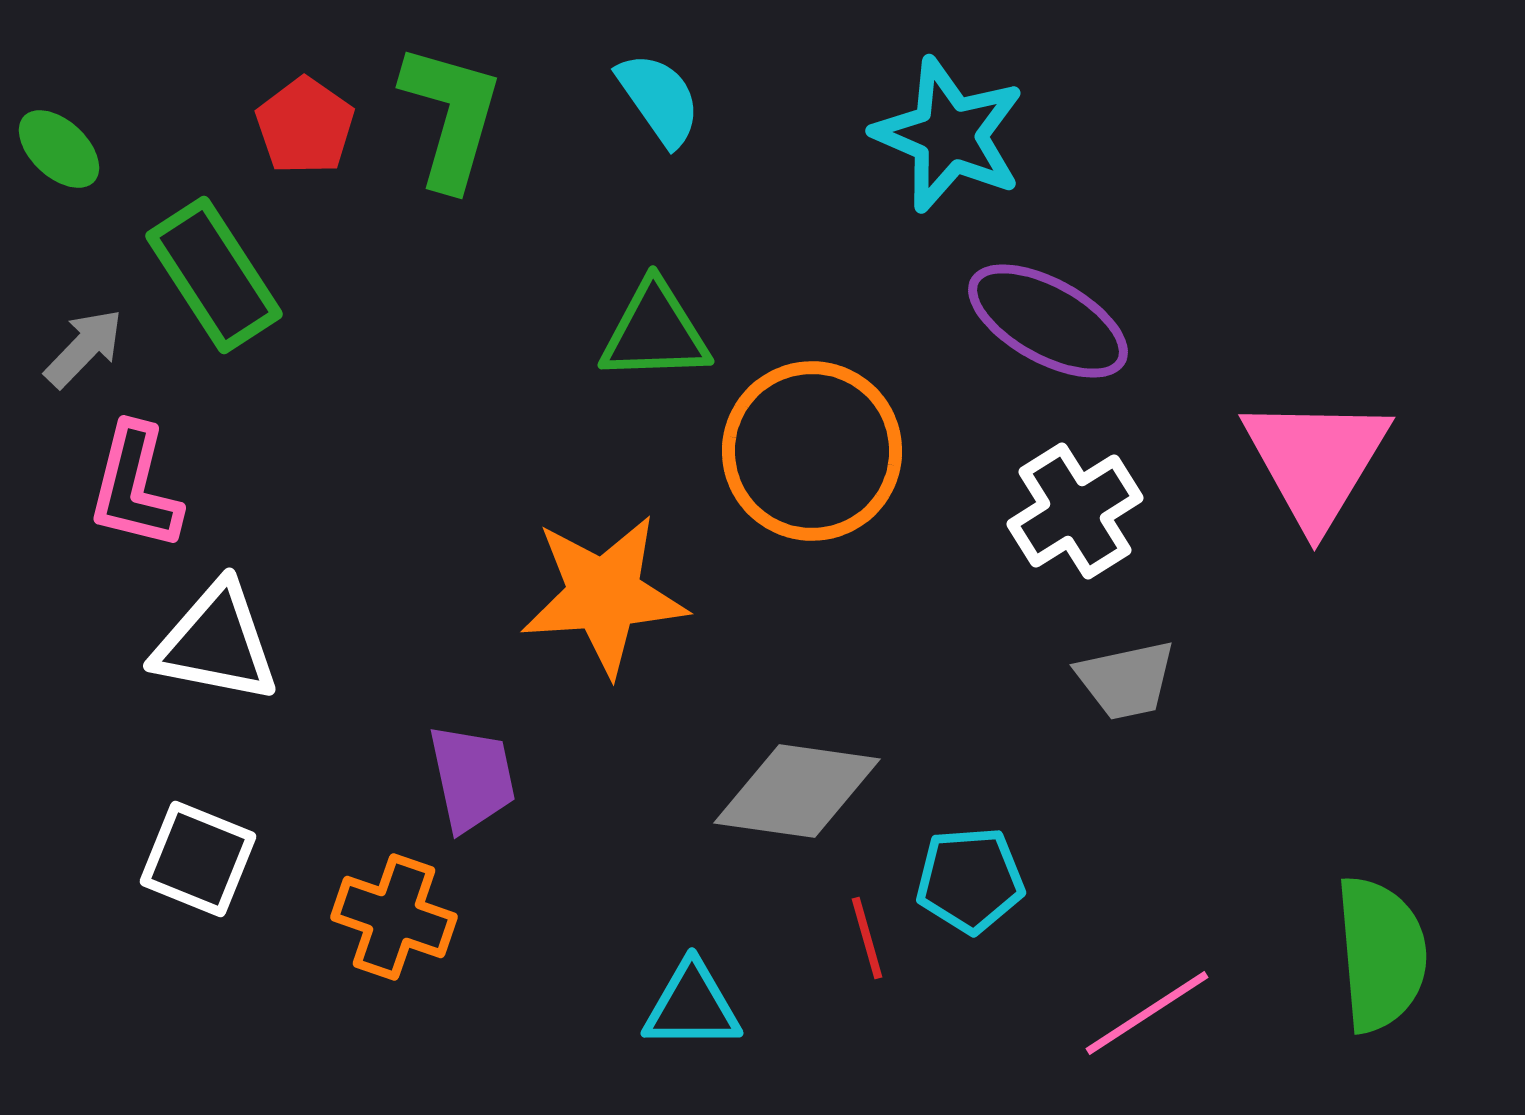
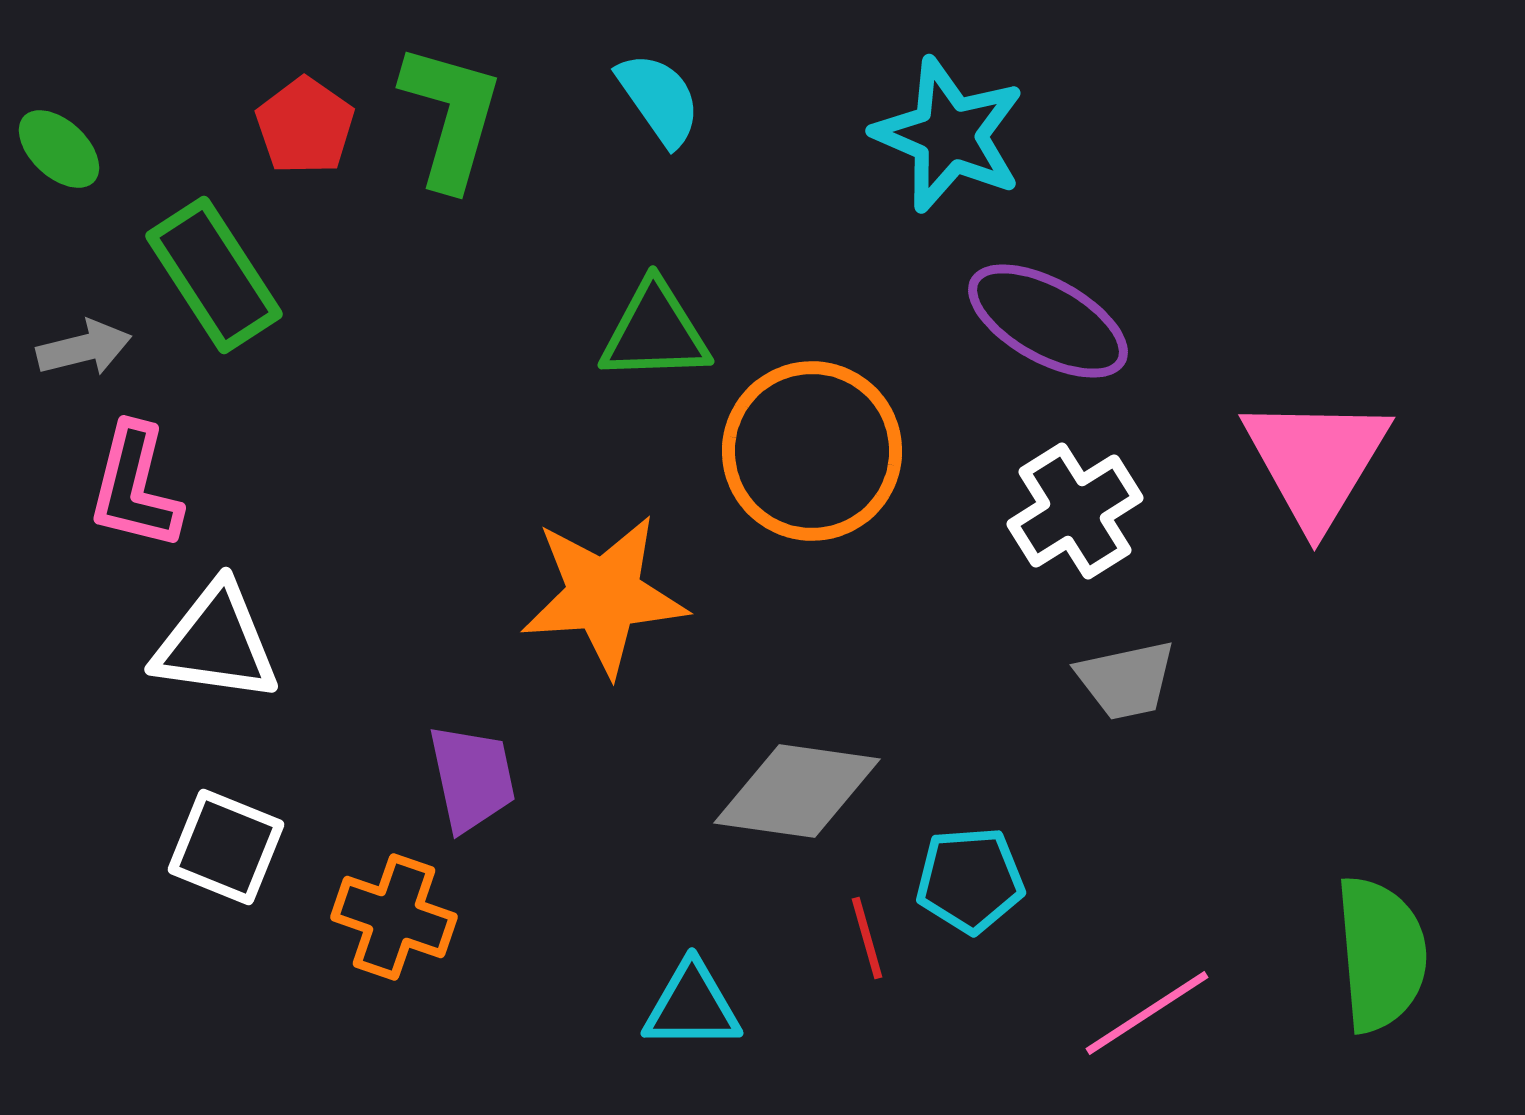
gray arrow: rotated 32 degrees clockwise
white triangle: rotated 3 degrees counterclockwise
white square: moved 28 px right, 12 px up
